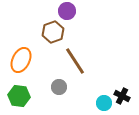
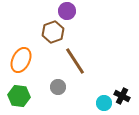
gray circle: moved 1 px left
